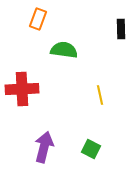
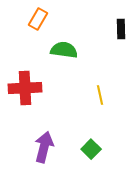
orange rectangle: rotated 10 degrees clockwise
red cross: moved 3 px right, 1 px up
green square: rotated 18 degrees clockwise
